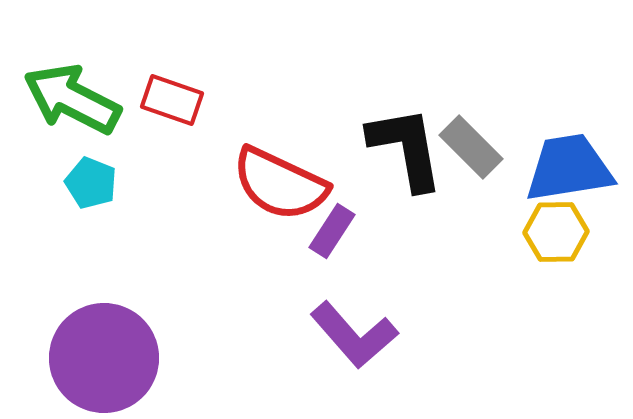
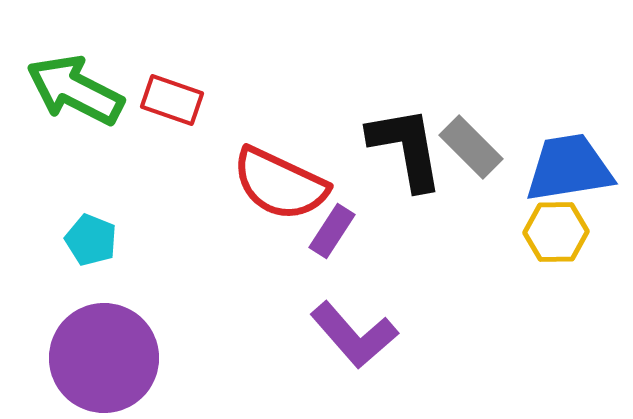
green arrow: moved 3 px right, 9 px up
cyan pentagon: moved 57 px down
